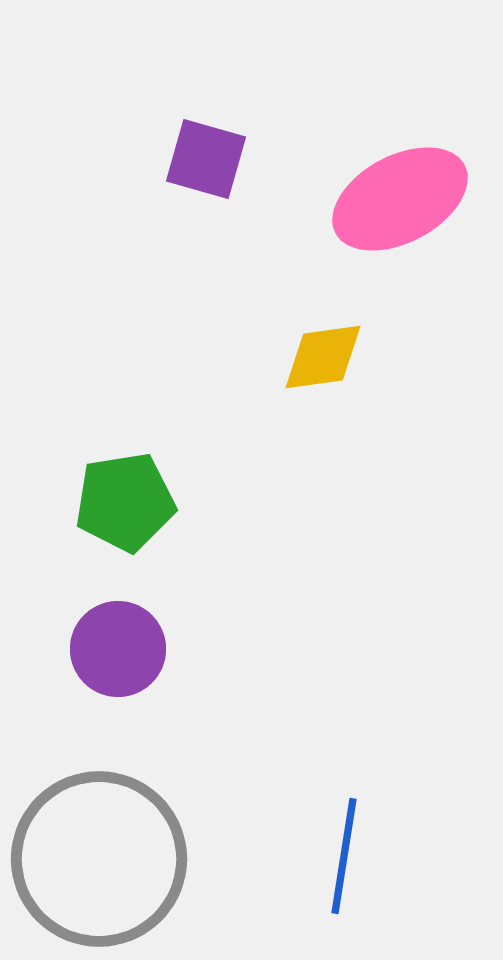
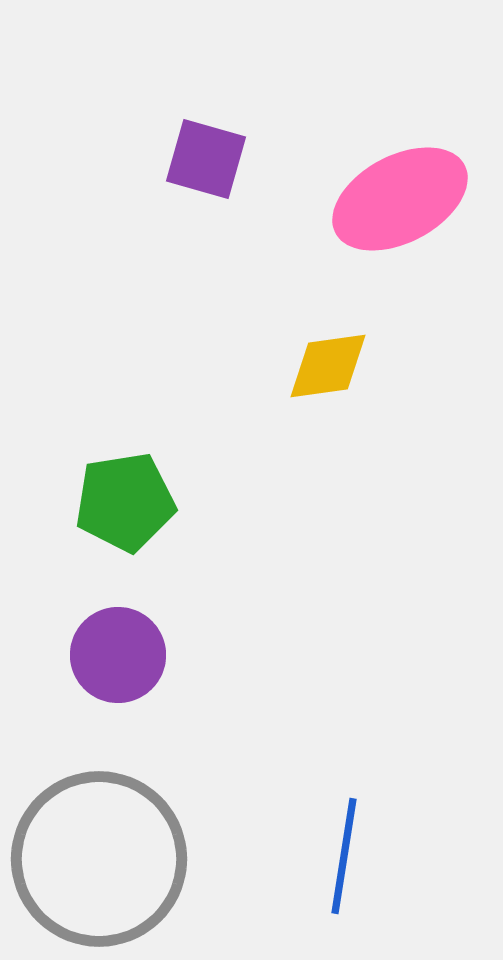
yellow diamond: moved 5 px right, 9 px down
purple circle: moved 6 px down
